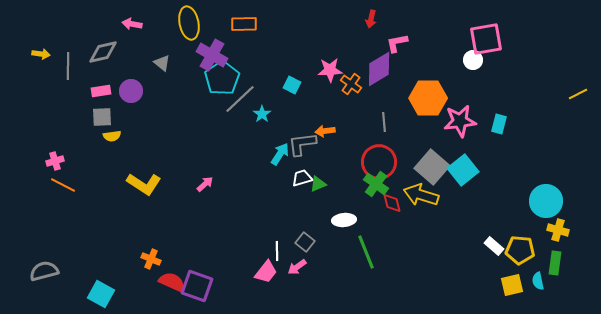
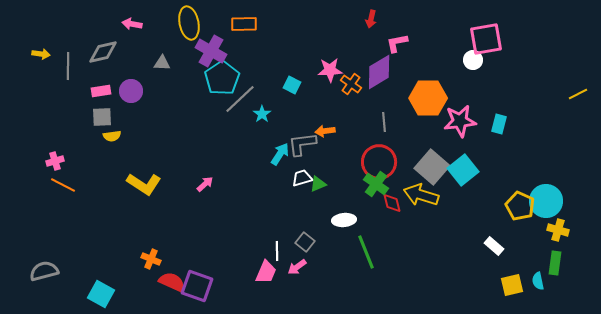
purple cross at (212, 55): moved 1 px left, 4 px up
gray triangle at (162, 63): rotated 36 degrees counterclockwise
purple diamond at (379, 69): moved 3 px down
yellow pentagon at (520, 250): moved 44 px up; rotated 20 degrees clockwise
pink trapezoid at (266, 272): rotated 15 degrees counterclockwise
